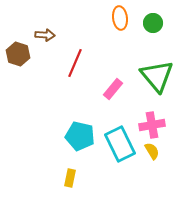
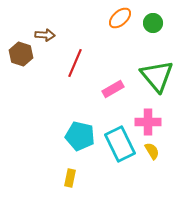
orange ellipse: rotated 55 degrees clockwise
brown hexagon: moved 3 px right
pink rectangle: rotated 20 degrees clockwise
pink cross: moved 4 px left, 3 px up; rotated 10 degrees clockwise
